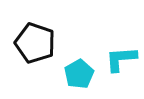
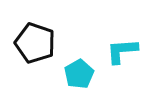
cyan L-shape: moved 1 px right, 8 px up
